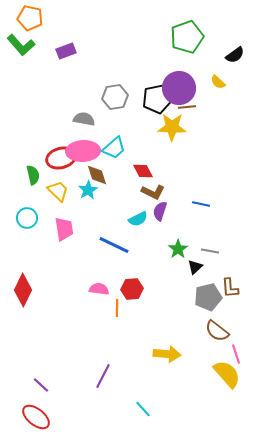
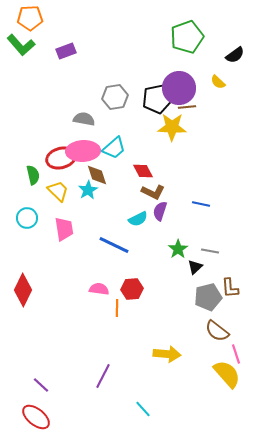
orange pentagon at (30, 18): rotated 15 degrees counterclockwise
